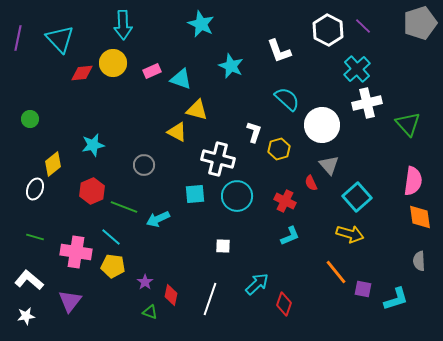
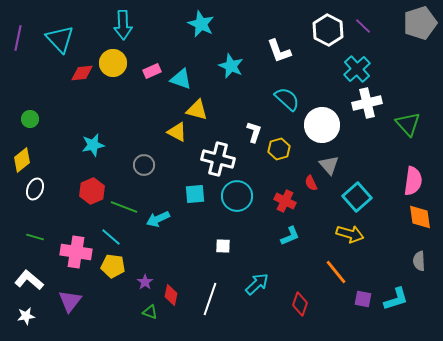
yellow diamond at (53, 164): moved 31 px left, 4 px up
purple square at (363, 289): moved 10 px down
red diamond at (284, 304): moved 16 px right
